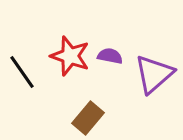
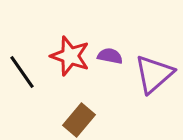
brown rectangle: moved 9 px left, 2 px down
